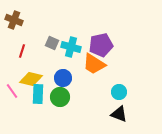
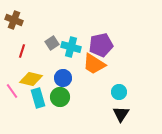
gray square: rotated 32 degrees clockwise
cyan rectangle: moved 4 px down; rotated 18 degrees counterclockwise
black triangle: moved 2 px right; rotated 42 degrees clockwise
